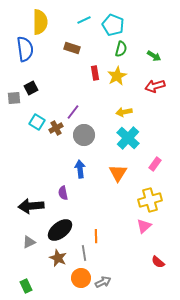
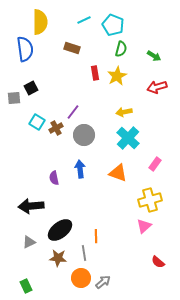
red arrow: moved 2 px right, 1 px down
orange triangle: rotated 42 degrees counterclockwise
purple semicircle: moved 9 px left, 15 px up
brown star: rotated 18 degrees counterclockwise
gray arrow: rotated 14 degrees counterclockwise
